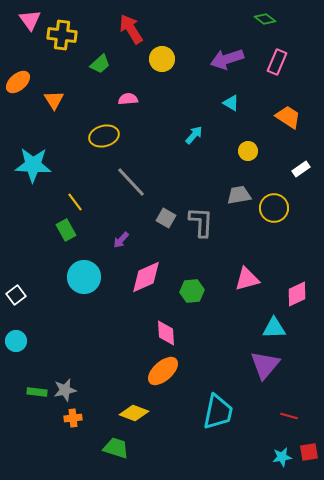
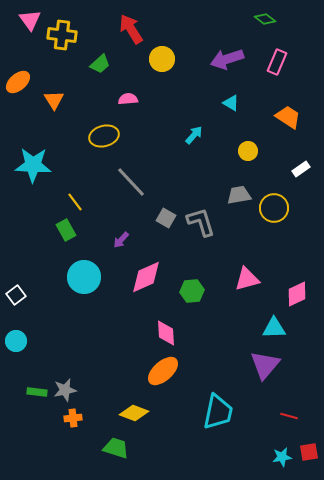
gray L-shape at (201, 222): rotated 20 degrees counterclockwise
